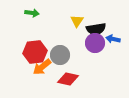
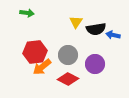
green arrow: moved 5 px left
yellow triangle: moved 1 px left, 1 px down
blue arrow: moved 4 px up
purple circle: moved 21 px down
gray circle: moved 8 px right
red diamond: rotated 15 degrees clockwise
